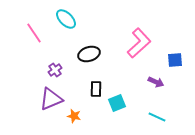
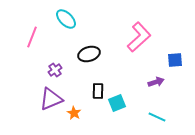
pink line: moved 2 px left, 4 px down; rotated 55 degrees clockwise
pink L-shape: moved 6 px up
purple arrow: rotated 42 degrees counterclockwise
black rectangle: moved 2 px right, 2 px down
orange star: moved 3 px up; rotated 16 degrees clockwise
